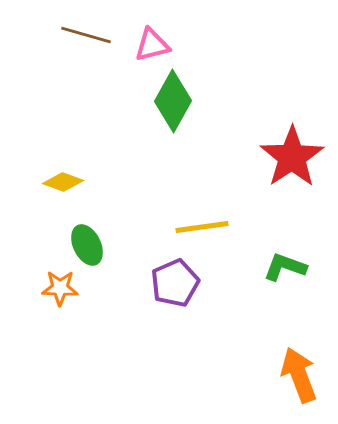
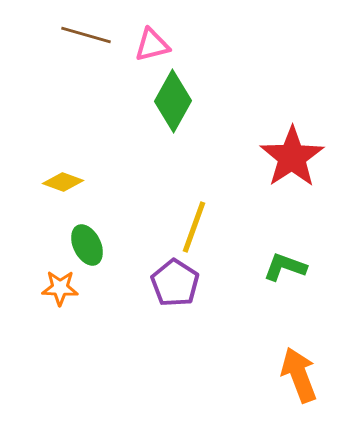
yellow line: moved 8 px left; rotated 62 degrees counterclockwise
purple pentagon: rotated 15 degrees counterclockwise
